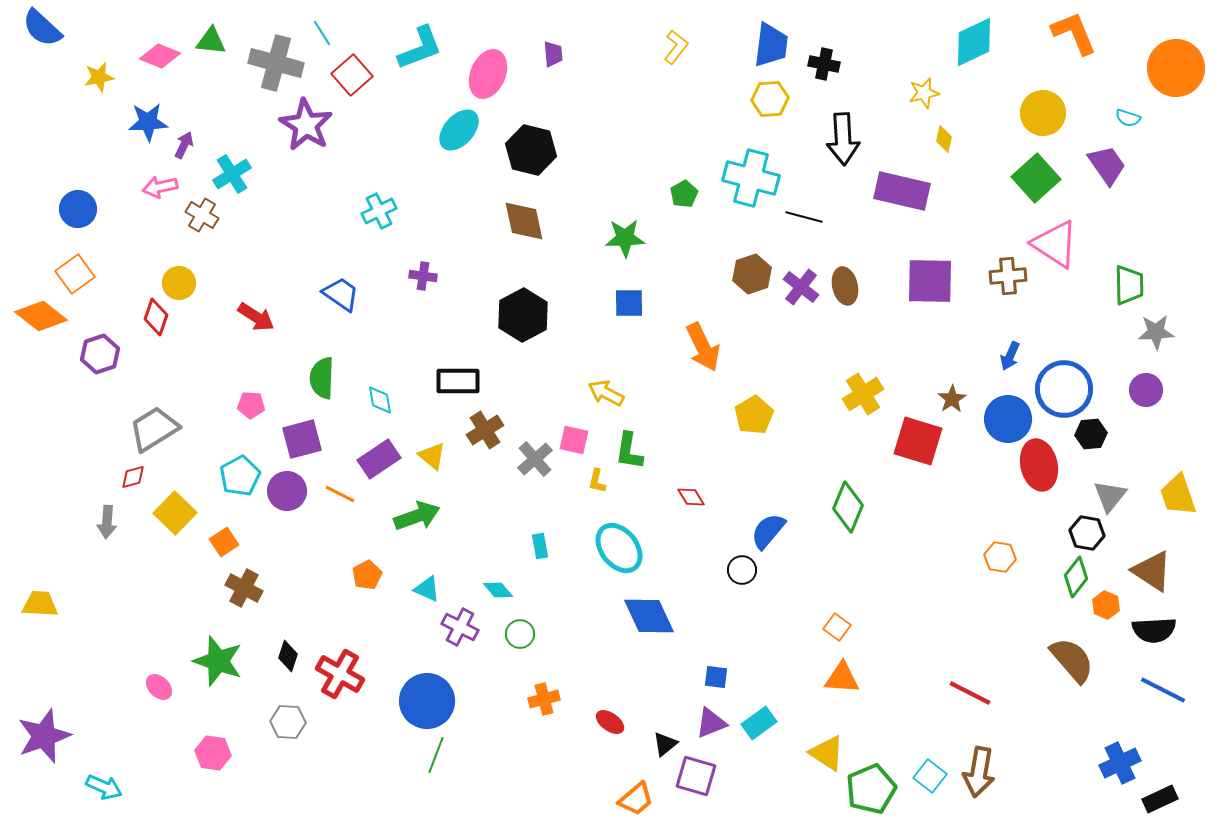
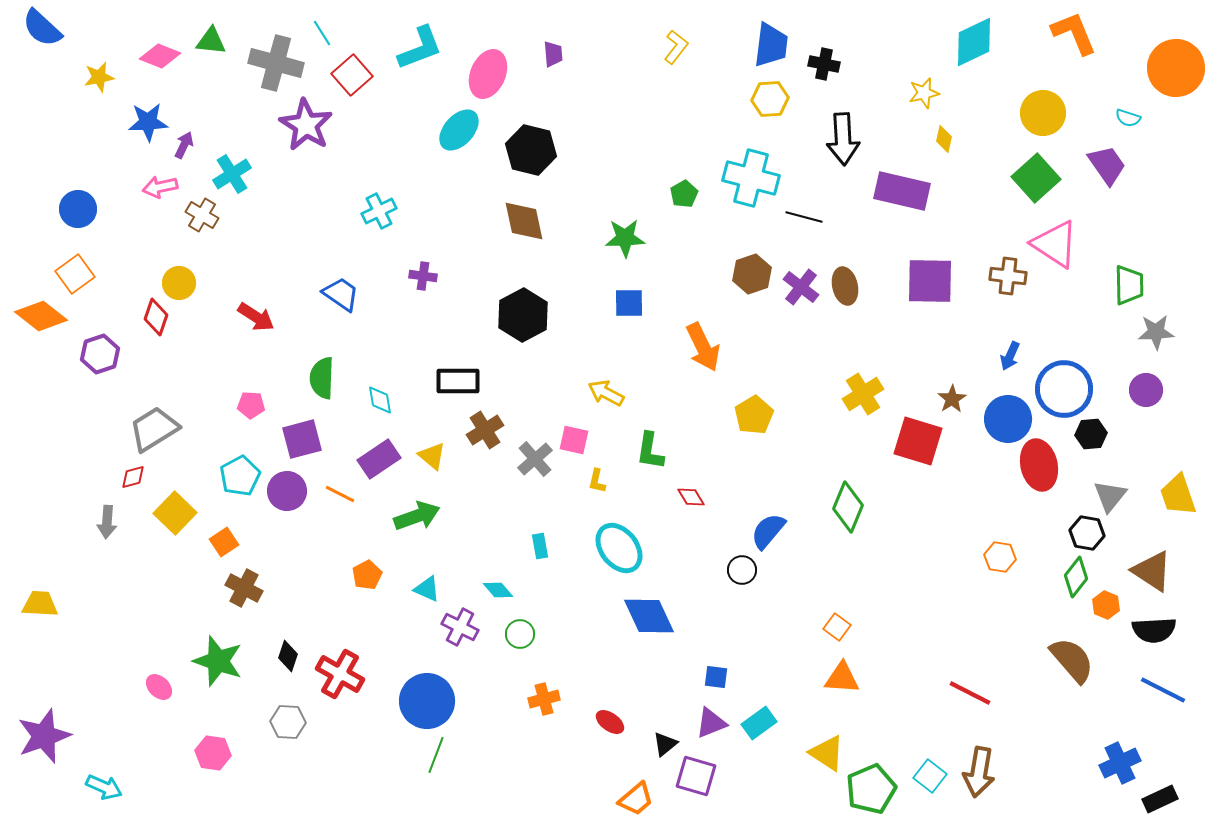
brown cross at (1008, 276): rotated 12 degrees clockwise
green L-shape at (629, 451): moved 21 px right
